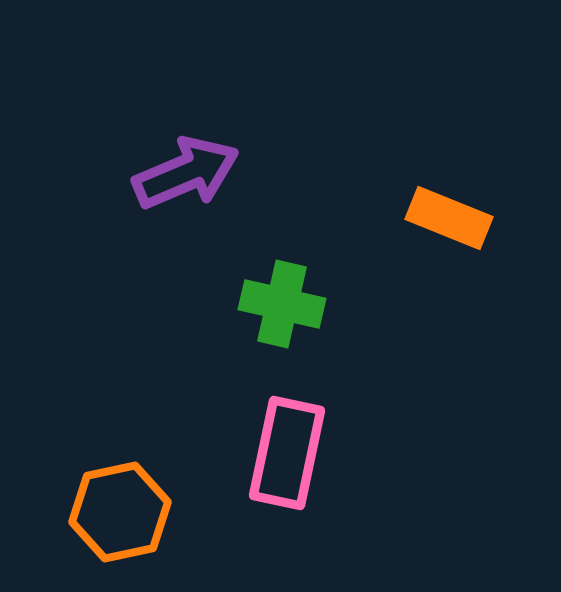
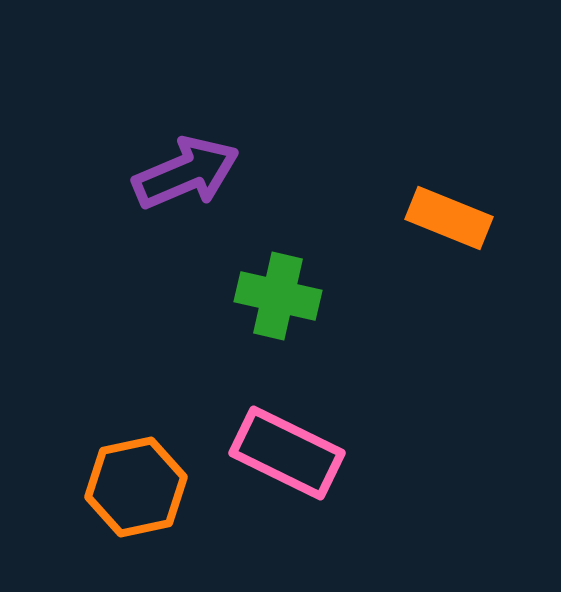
green cross: moved 4 px left, 8 px up
pink rectangle: rotated 76 degrees counterclockwise
orange hexagon: moved 16 px right, 25 px up
